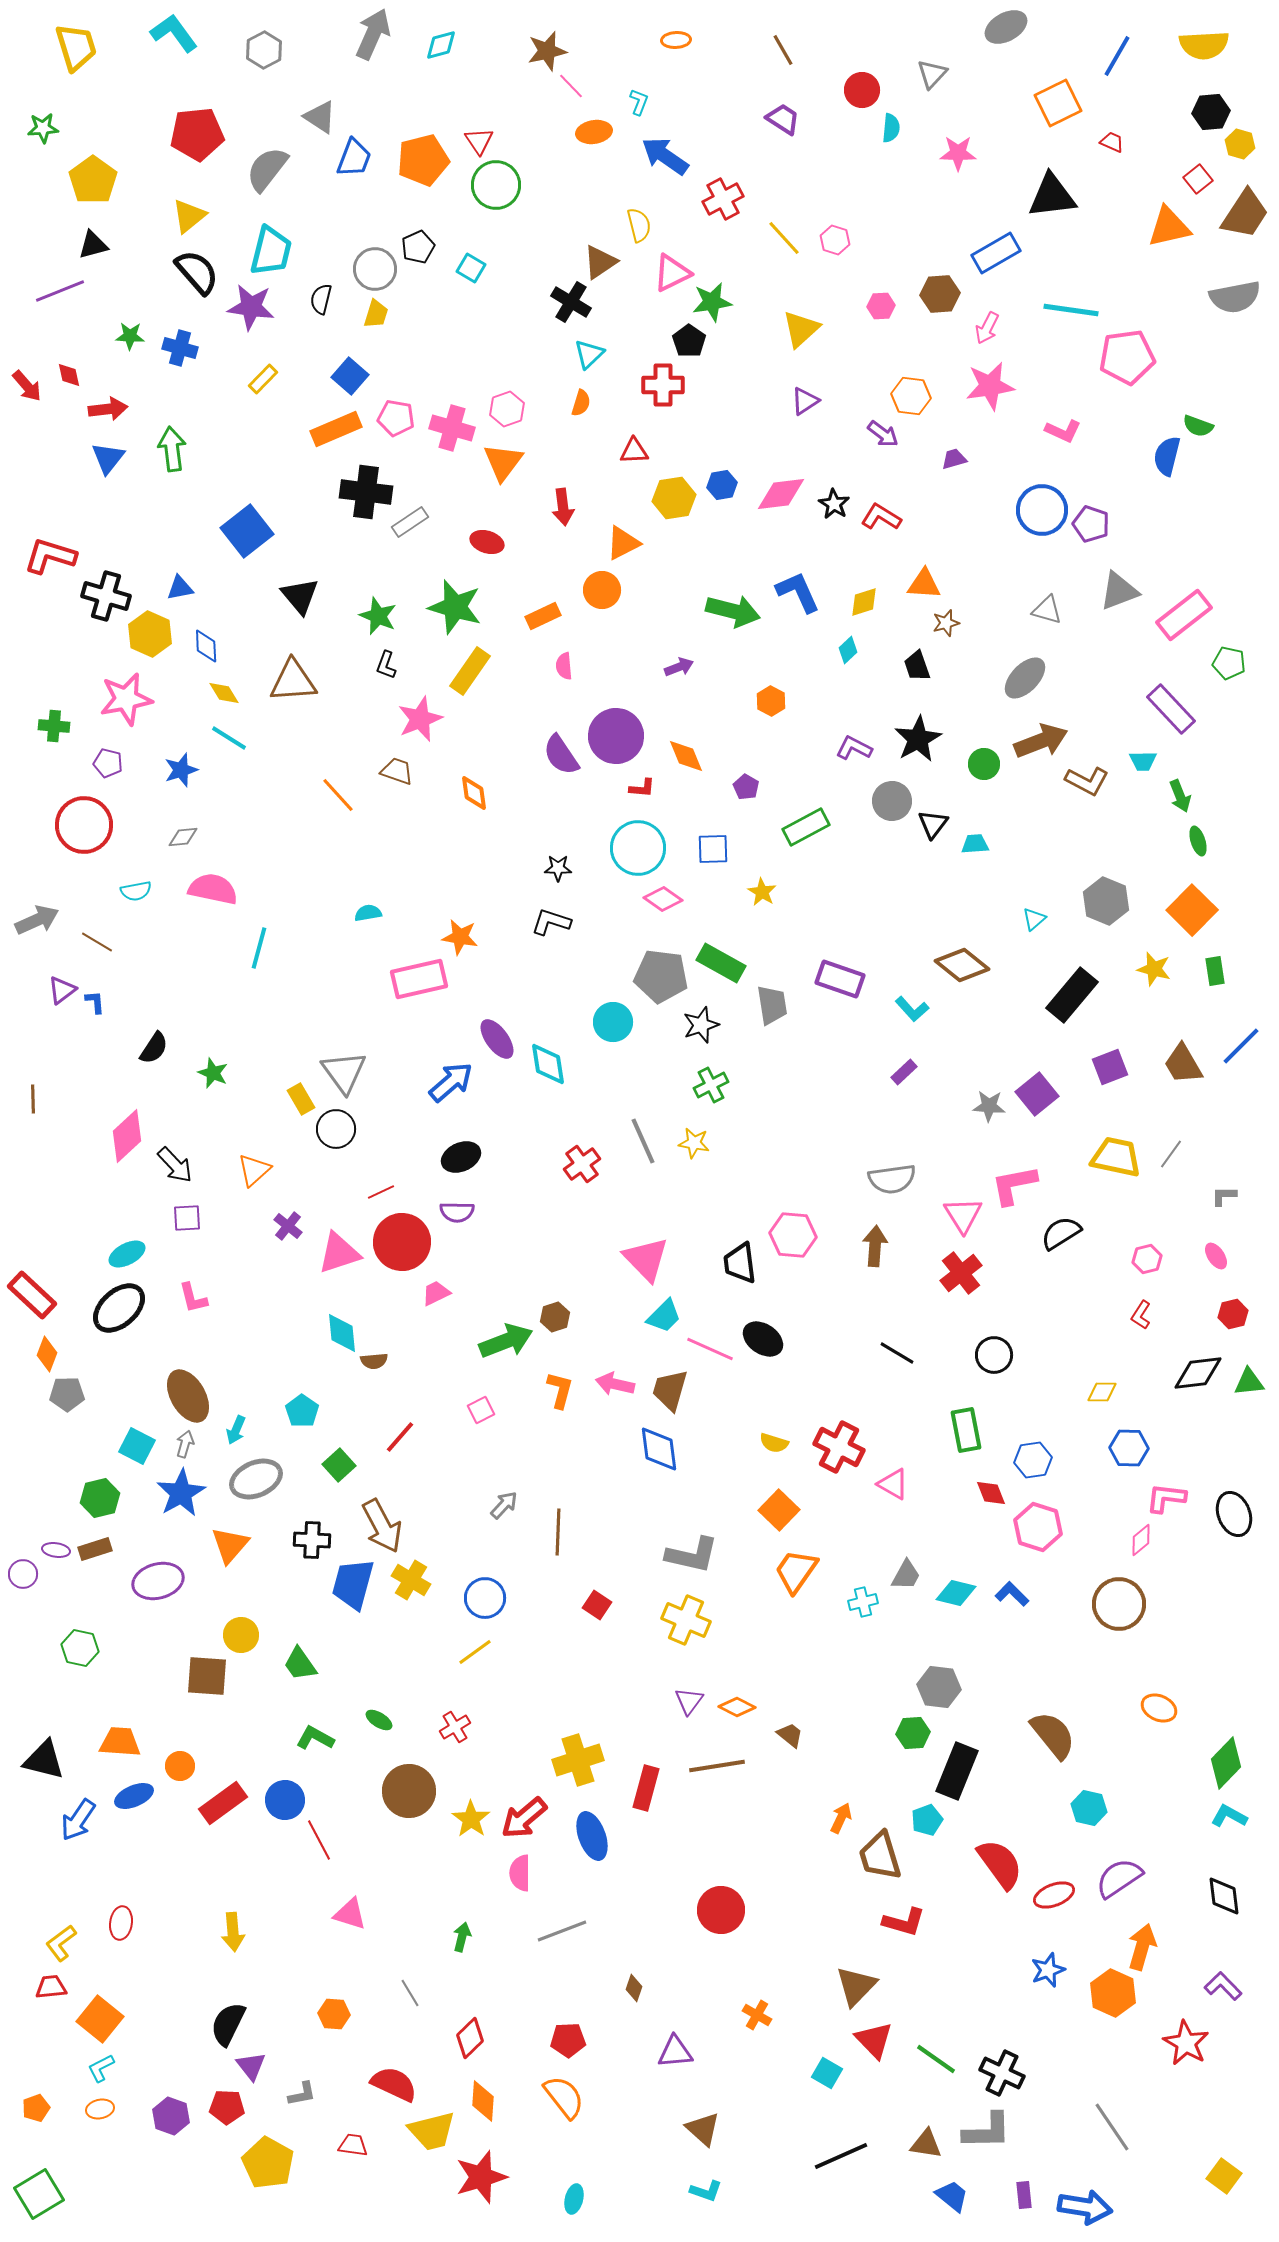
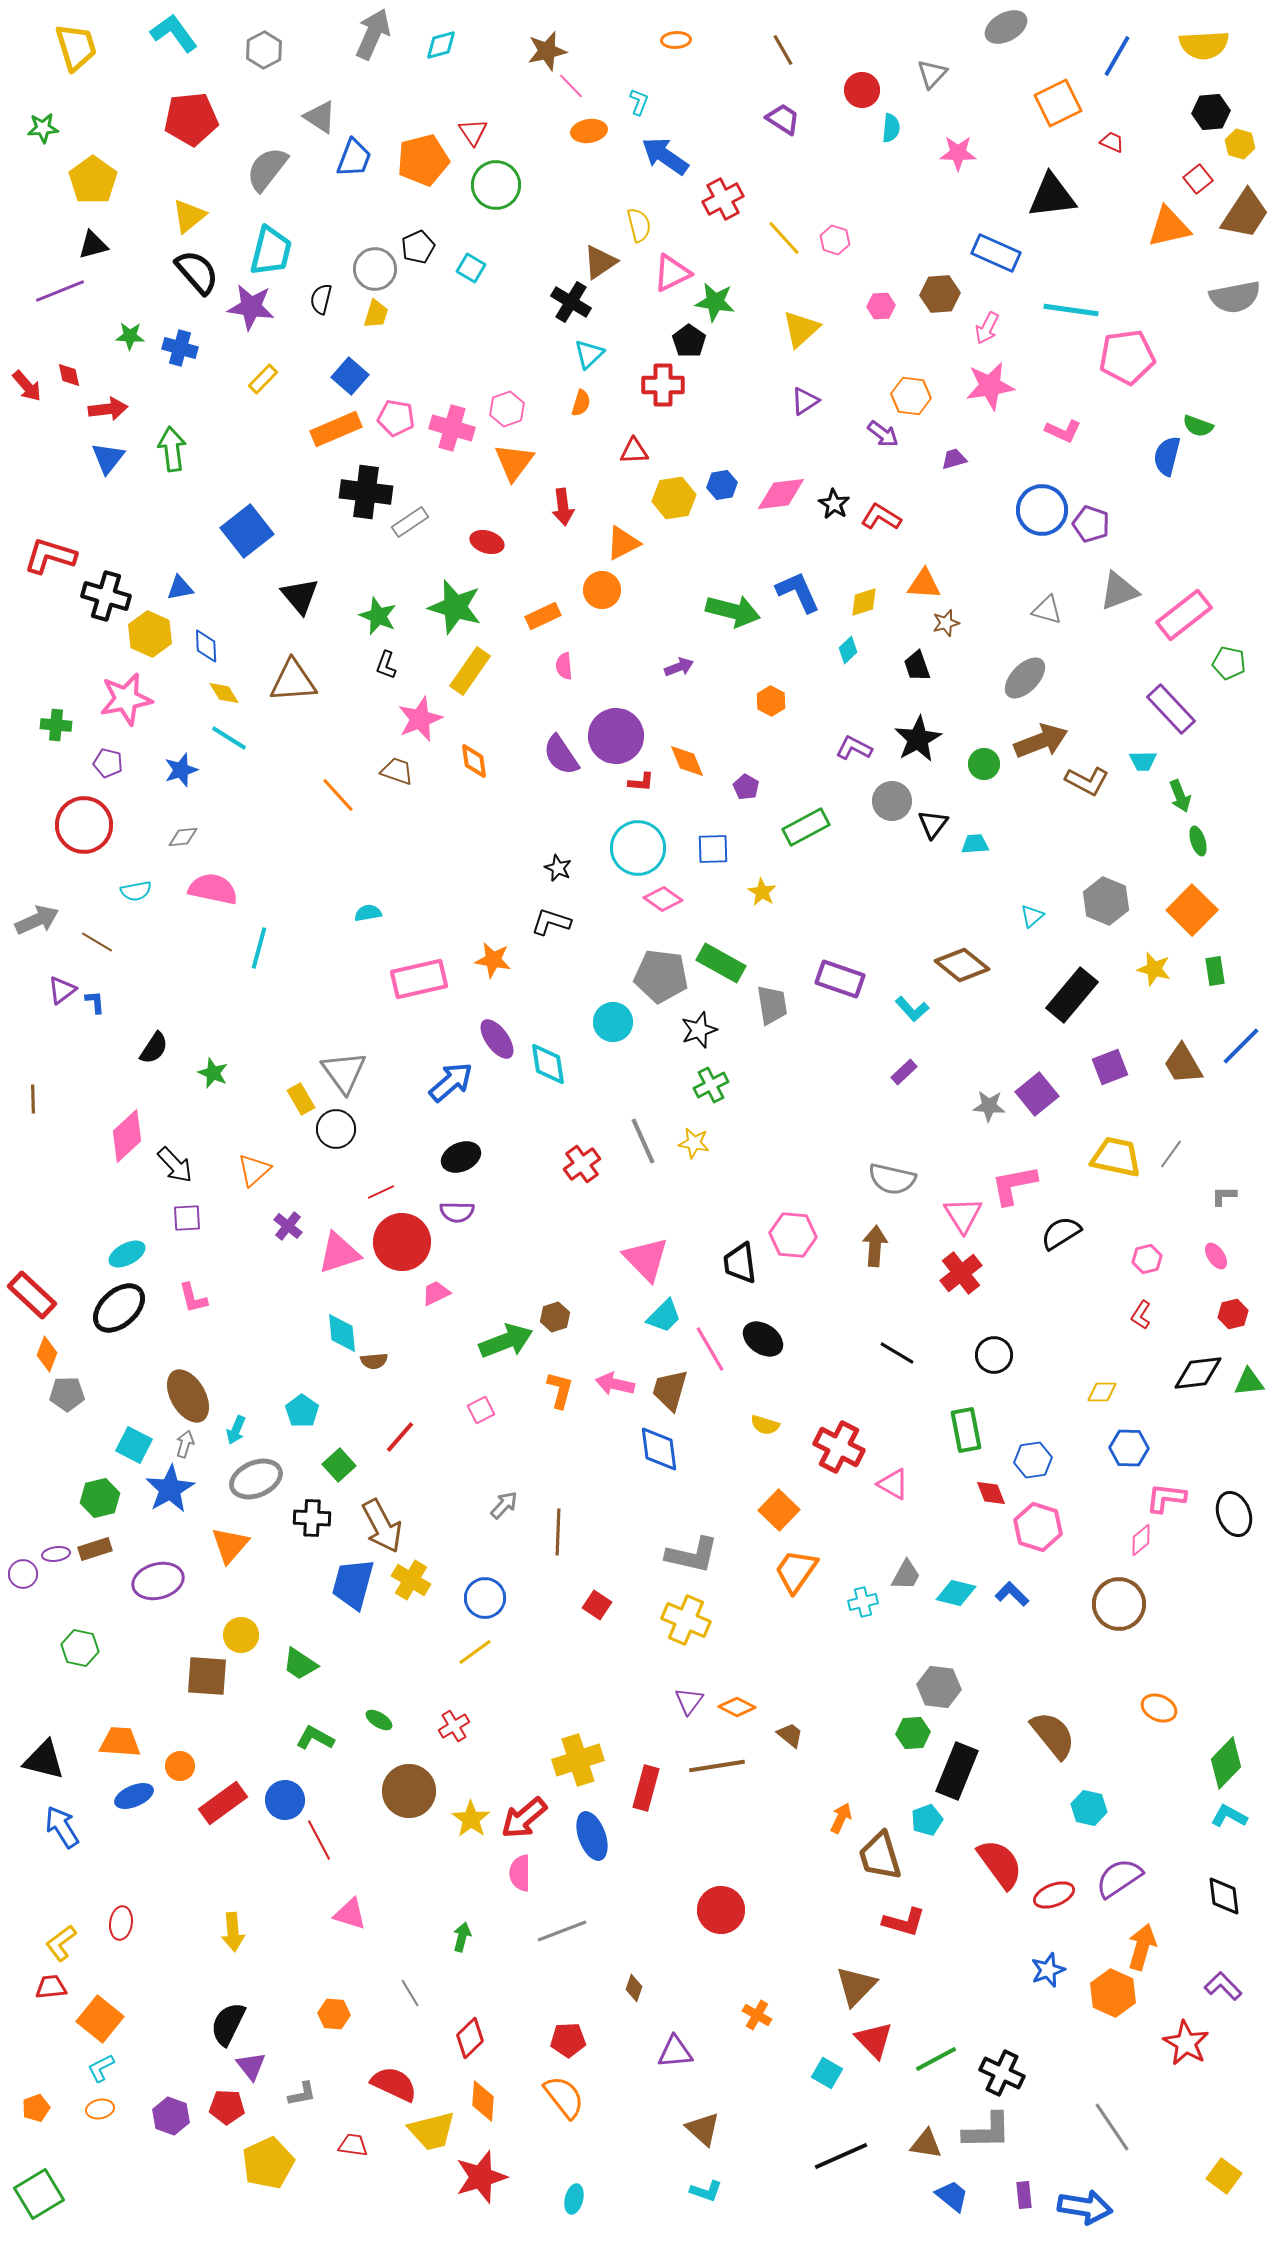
orange ellipse at (594, 132): moved 5 px left, 1 px up
red pentagon at (197, 134): moved 6 px left, 15 px up
red triangle at (479, 141): moved 6 px left, 9 px up
blue rectangle at (996, 253): rotated 54 degrees clockwise
green star at (712, 302): moved 3 px right; rotated 18 degrees clockwise
orange triangle at (503, 462): moved 11 px right
green cross at (54, 726): moved 2 px right, 1 px up
orange diamond at (686, 756): moved 1 px right, 5 px down
red L-shape at (642, 788): moved 1 px left, 6 px up
orange diamond at (474, 793): moved 32 px up
black star at (558, 868): rotated 24 degrees clockwise
cyan triangle at (1034, 919): moved 2 px left, 3 px up
orange star at (460, 937): moved 33 px right, 23 px down
black star at (701, 1025): moved 2 px left, 5 px down
gray semicircle at (892, 1179): rotated 21 degrees clockwise
pink line at (710, 1349): rotated 36 degrees clockwise
yellow semicircle at (774, 1443): moved 9 px left, 18 px up
cyan square at (137, 1446): moved 3 px left, 1 px up
blue star at (181, 1493): moved 11 px left, 4 px up
black cross at (312, 1540): moved 22 px up
purple ellipse at (56, 1550): moved 4 px down; rotated 16 degrees counterclockwise
green trapezoid at (300, 1664): rotated 21 degrees counterclockwise
red cross at (455, 1727): moved 1 px left, 1 px up
blue arrow at (78, 1820): moved 16 px left, 7 px down; rotated 114 degrees clockwise
green line at (936, 2059): rotated 63 degrees counterclockwise
yellow pentagon at (268, 2163): rotated 18 degrees clockwise
